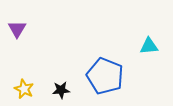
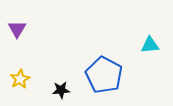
cyan triangle: moved 1 px right, 1 px up
blue pentagon: moved 1 px left, 1 px up; rotated 6 degrees clockwise
yellow star: moved 4 px left, 10 px up; rotated 18 degrees clockwise
